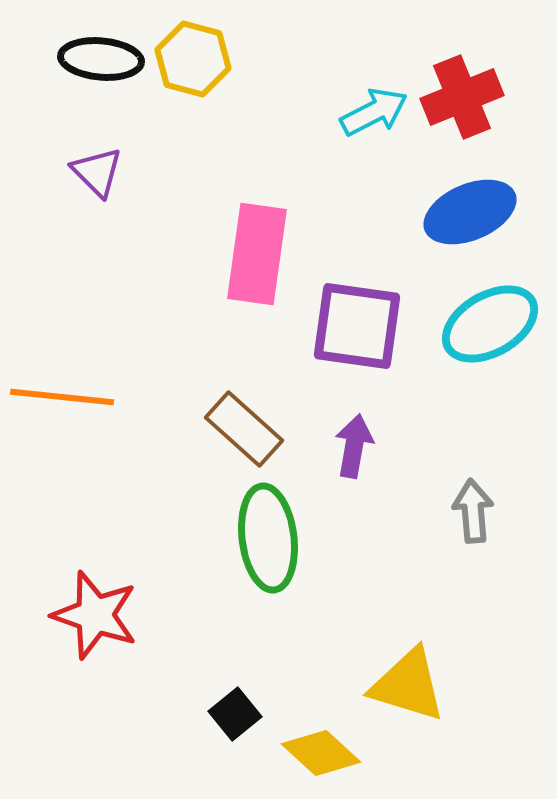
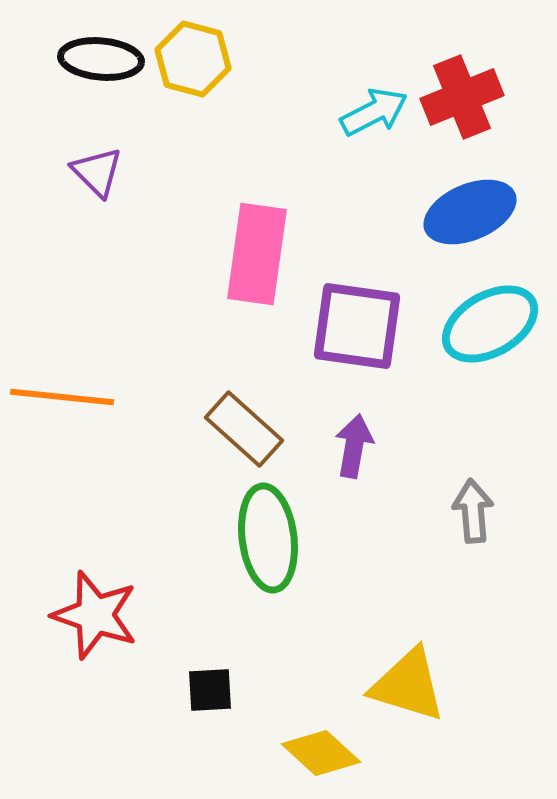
black square: moved 25 px left, 24 px up; rotated 36 degrees clockwise
